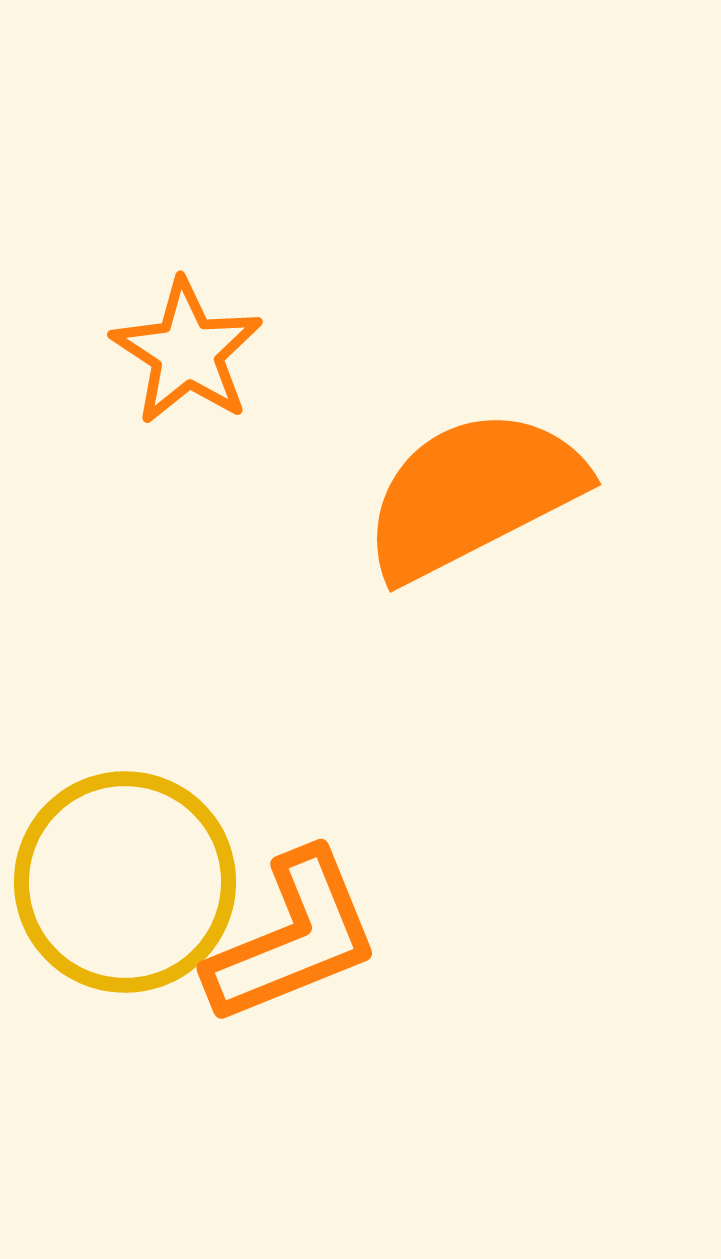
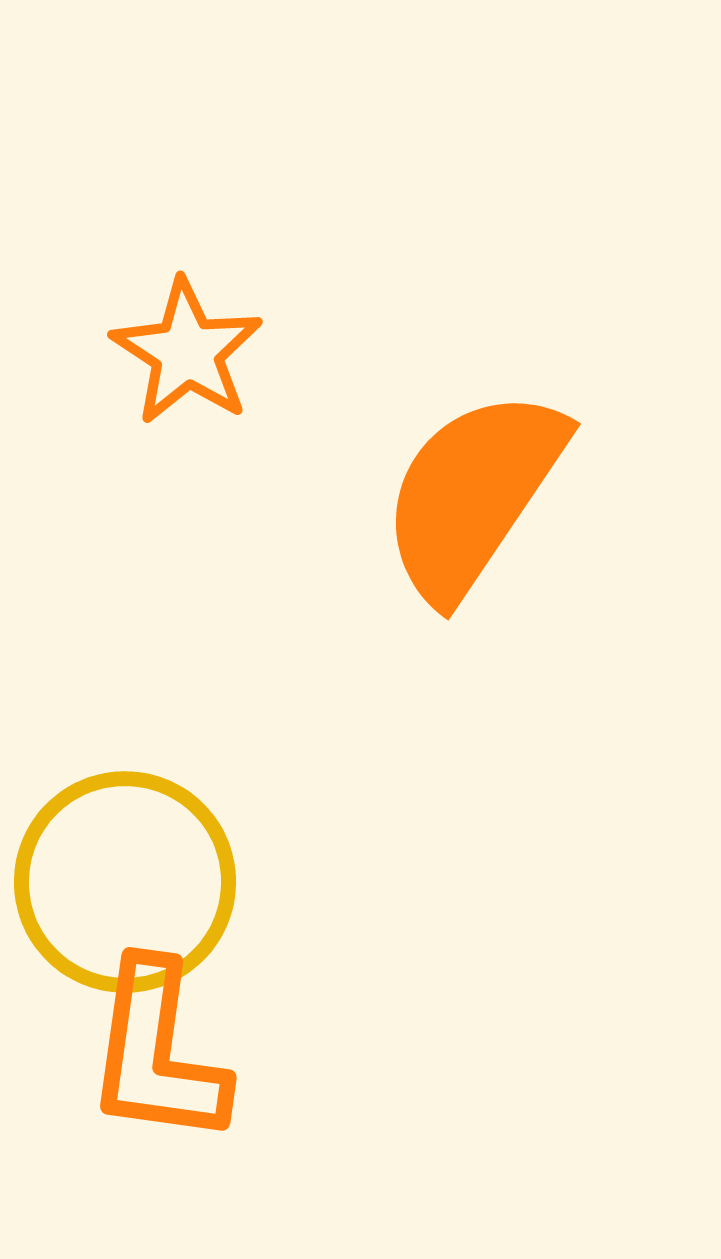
orange semicircle: rotated 29 degrees counterclockwise
orange L-shape: moved 136 px left, 115 px down; rotated 120 degrees clockwise
